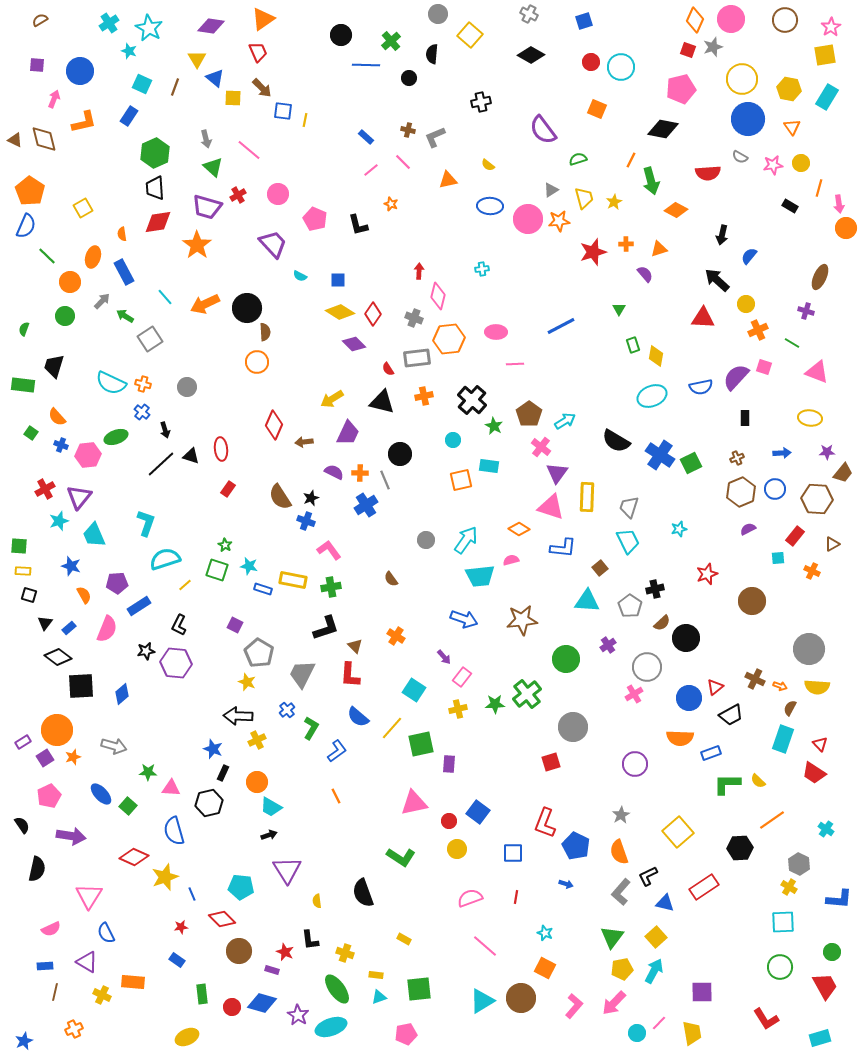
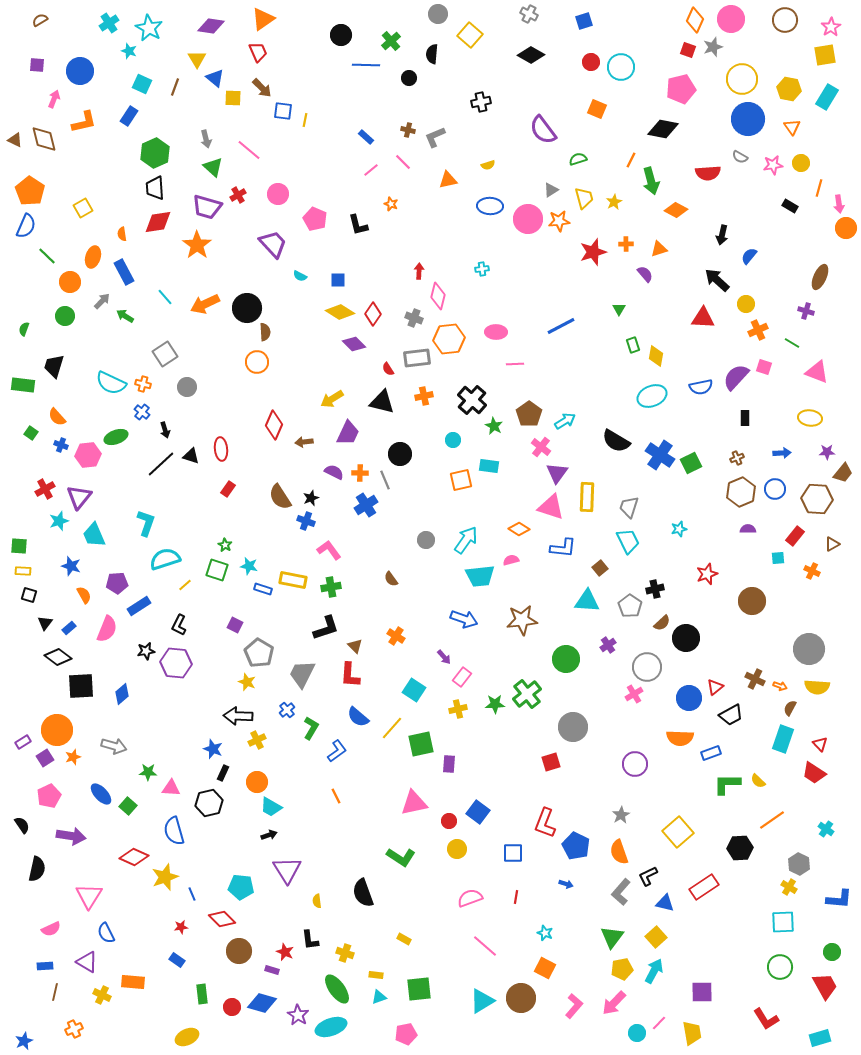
yellow semicircle at (488, 165): rotated 56 degrees counterclockwise
gray square at (150, 339): moved 15 px right, 15 px down
purple semicircle at (748, 529): rotated 28 degrees clockwise
